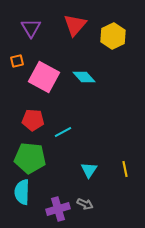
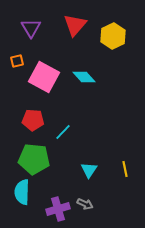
cyan line: rotated 18 degrees counterclockwise
green pentagon: moved 4 px right, 1 px down
